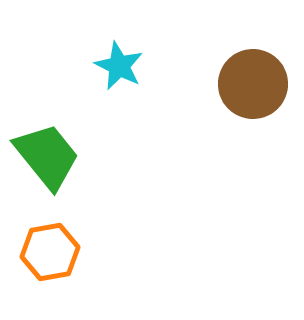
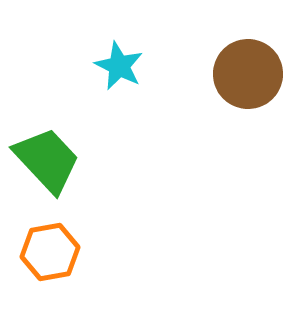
brown circle: moved 5 px left, 10 px up
green trapezoid: moved 4 px down; rotated 4 degrees counterclockwise
